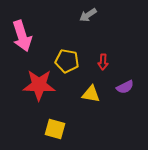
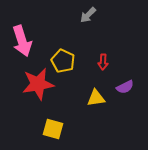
gray arrow: rotated 12 degrees counterclockwise
pink arrow: moved 5 px down
yellow pentagon: moved 4 px left; rotated 15 degrees clockwise
red star: moved 1 px left, 1 px up; rotated 12 degrees counterclockwise
yellow triangle: moved 5 px right, 4 px down; rotated 18 degrees counterclockwise
yellow square: moved 2 px left
